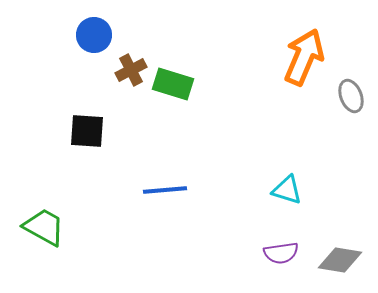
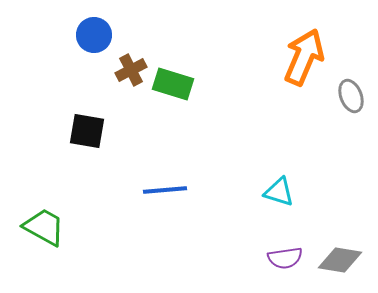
black square: rotated 6 degrees clockwise
cyan triangle: moved 8 px left, 2 px down
purple semicircle: moved 4 px right, 5 px down
